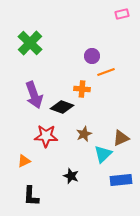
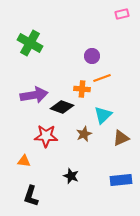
green cross: rotated 15 degrees counterclockwise
orange line: moved 4 px left, 6 px down
purple arrow: rotated 80 degrees counterclockwise
cyan triangle: moved 39 px up
orange triangle: rotated 32 degrees clockwise
black L-shape: rotated 15 degrees clockwise
